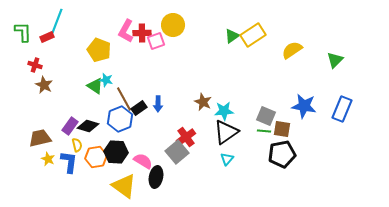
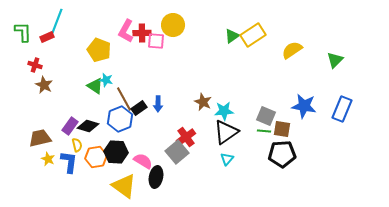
pink square at (156, 41): rotated 24 degrees clockwise
black pentagon at (282, 154): rotated 8 degrees clockwise
